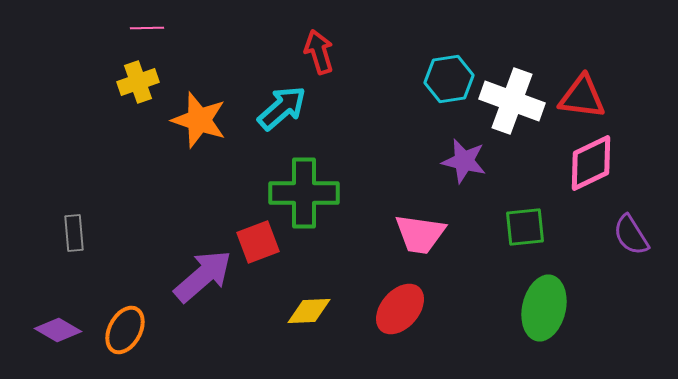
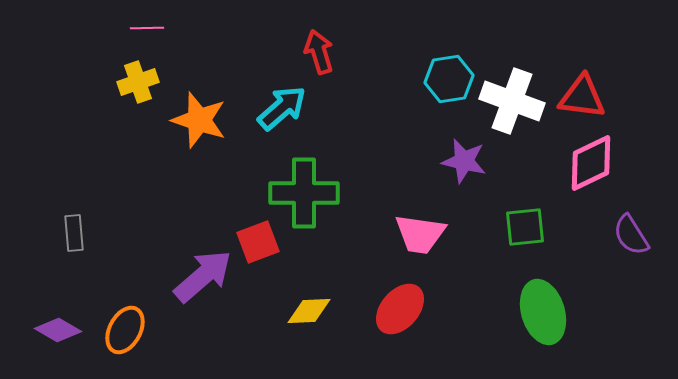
green ellipse: moved 1 px left, 4 px down; rotated 30 degrees counterclockwise
